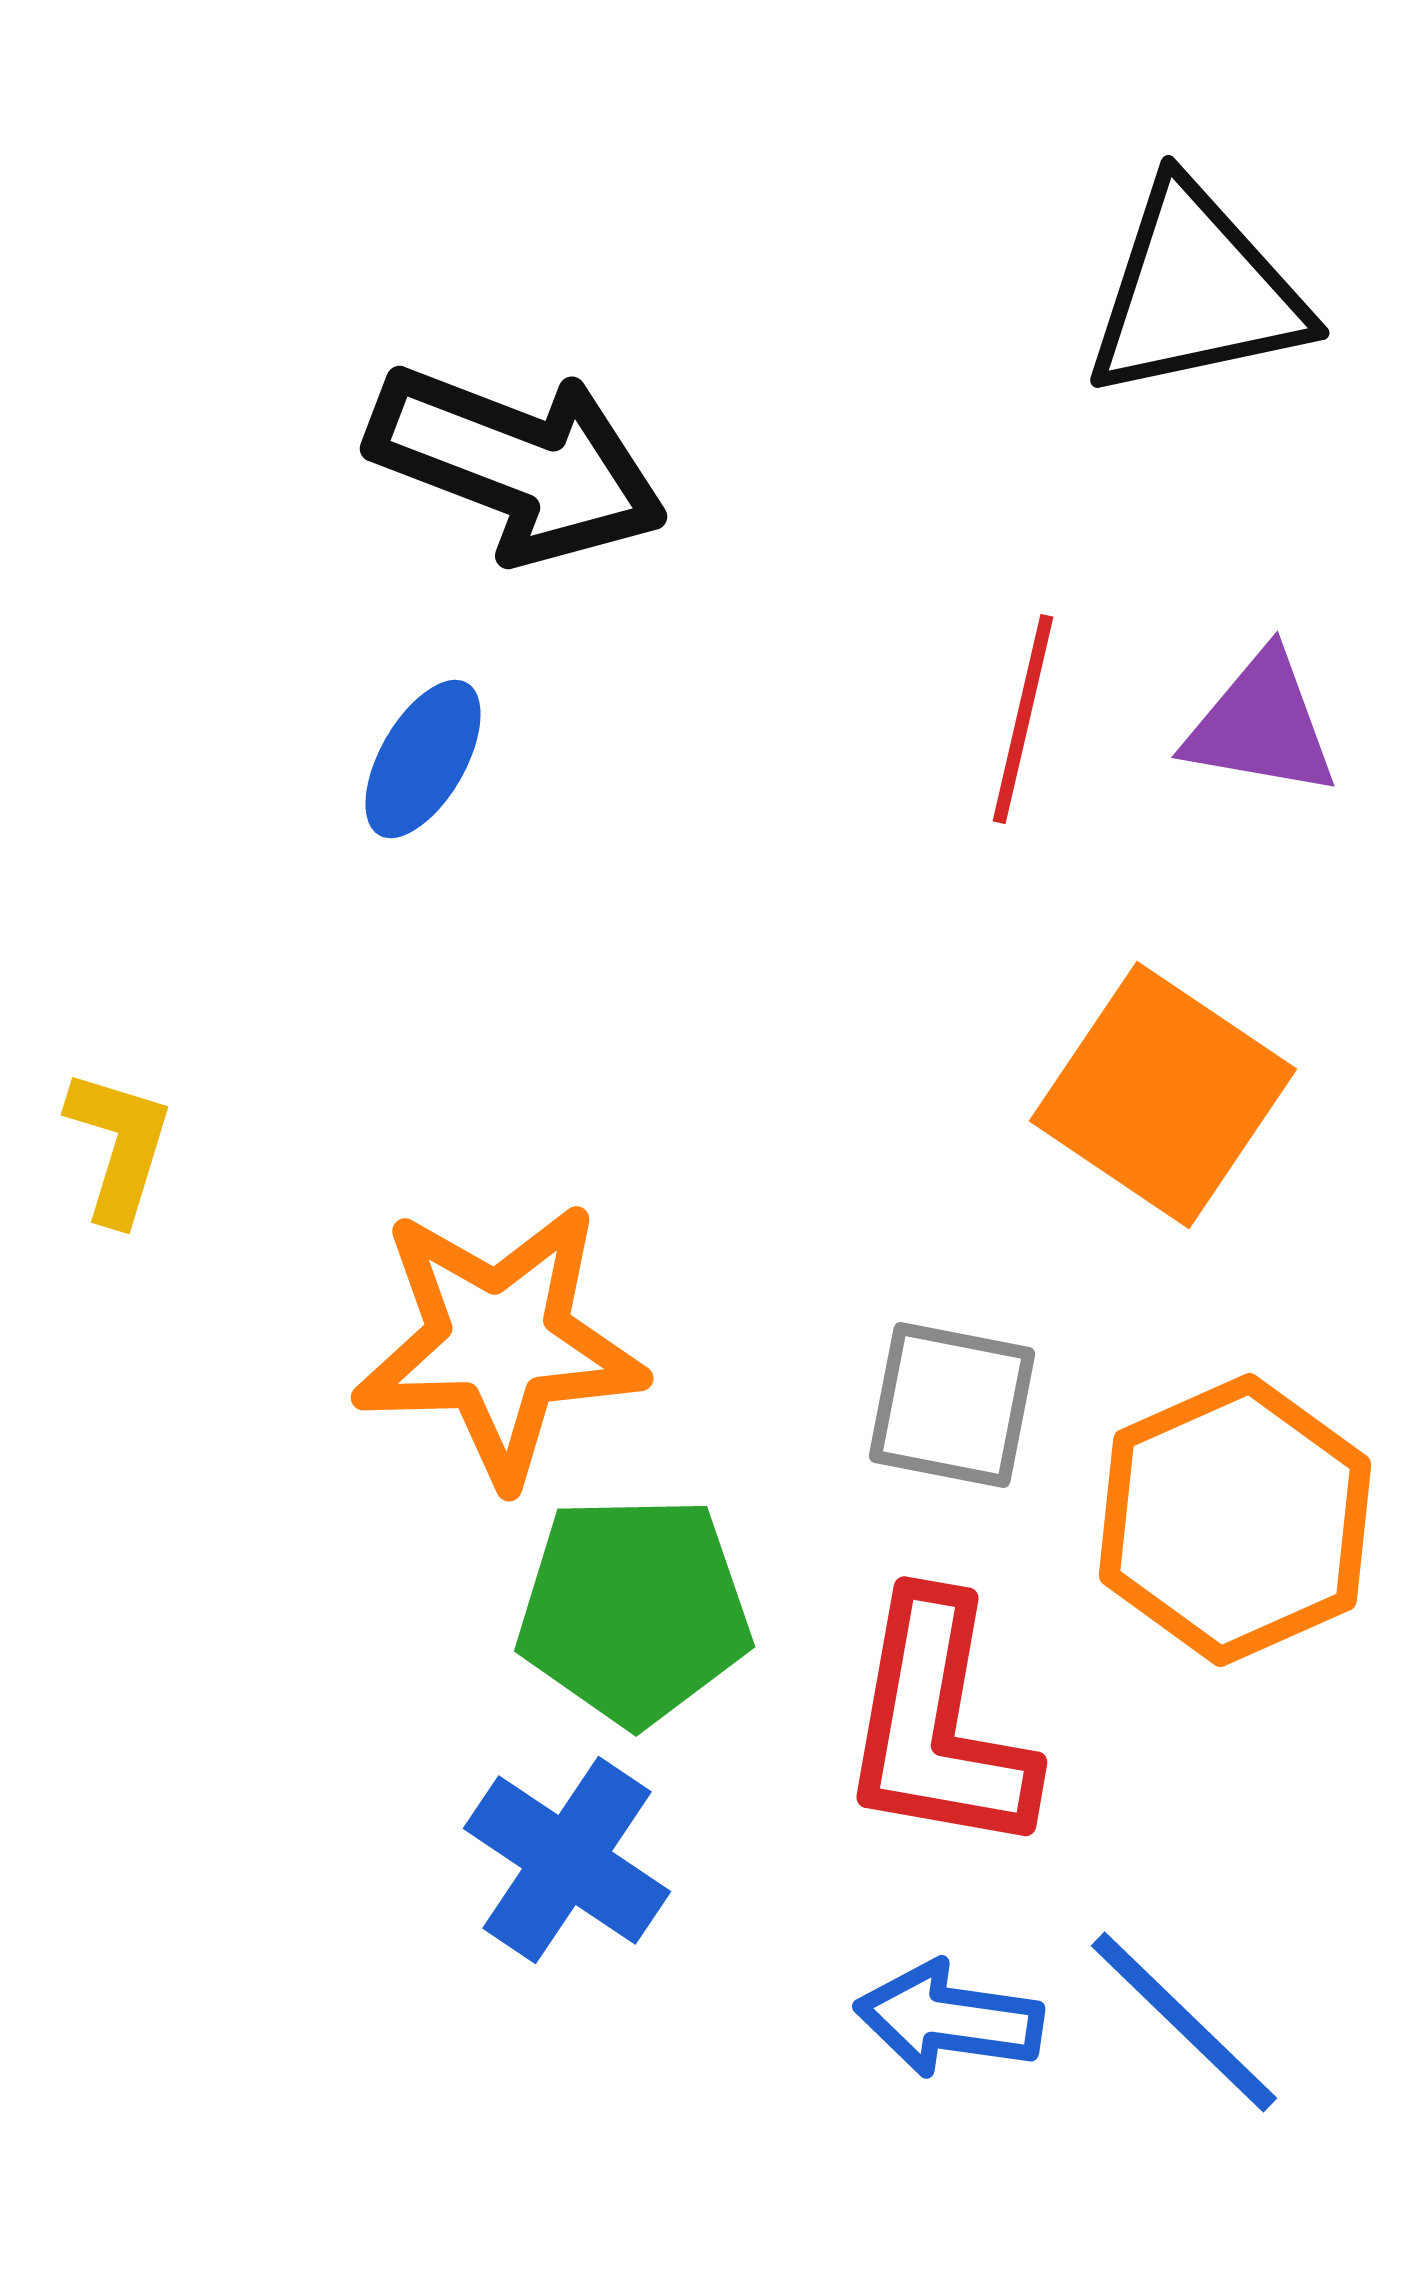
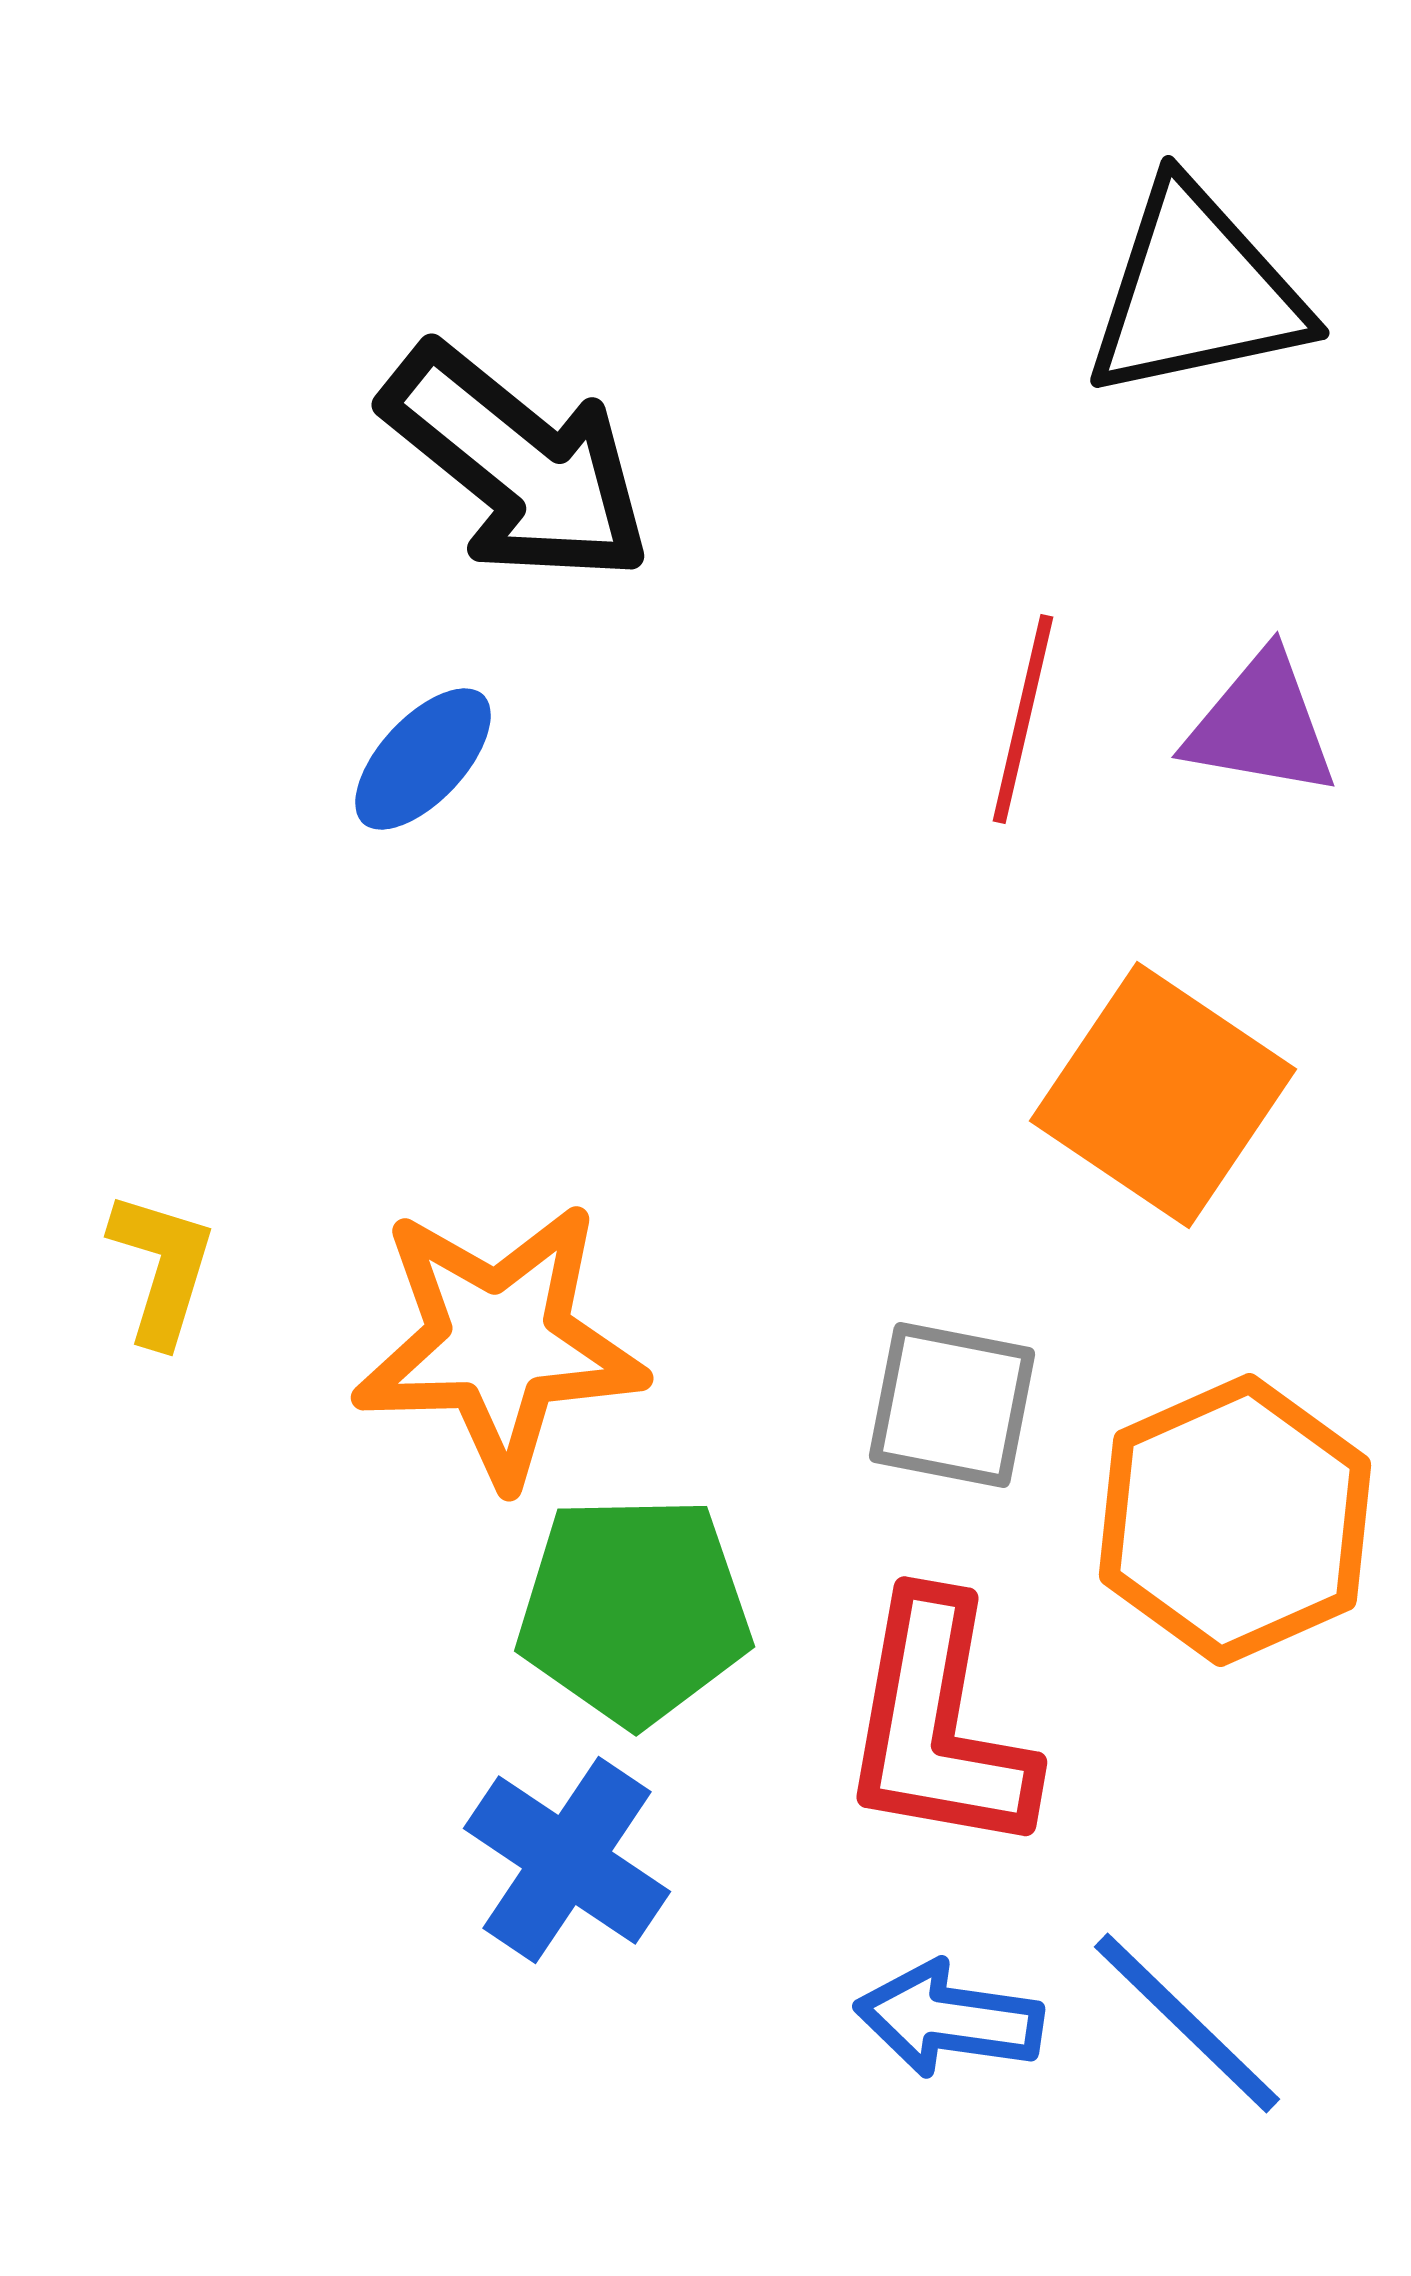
black arrow: rotated 18 degrees clockwise
blue ellipse: rotated 13 degrees clockwise
yellow L-shape: moved 43 px right, 122 px down
blue line: moved 3 px right, 1 px down
